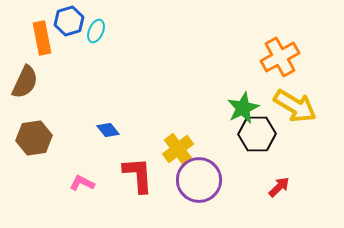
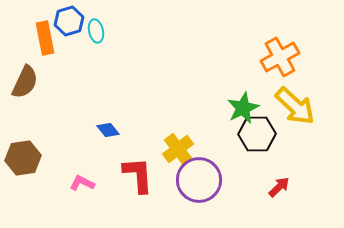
cyan ellipse: rotated 35 degrees counterclockwise
orange rectangle: moved 3 px right
yellow arrow: rotated 12 degrees clockwise
brown hexagon: moved 11 px left, 20 px down
